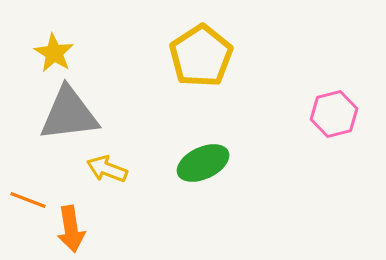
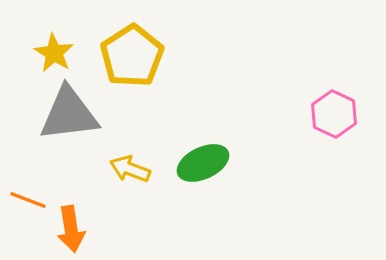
yellow pentagon: moved 69 px left
pink hexagon: rotated 21 degrees counterclockwise
yellow arrow: moved 23 px right
